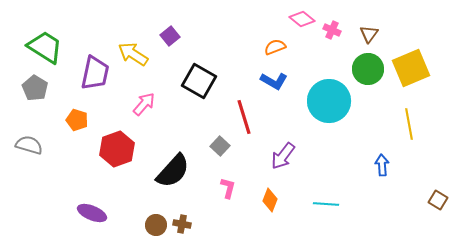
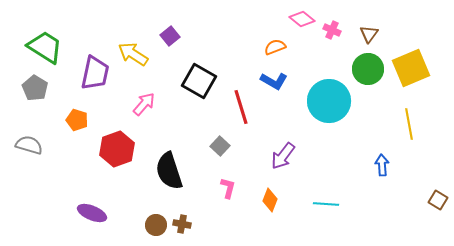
red line: moved 3 px left, 10 px up
black semicircle: moved 4 px left; rotated 120 degrees clockwise
